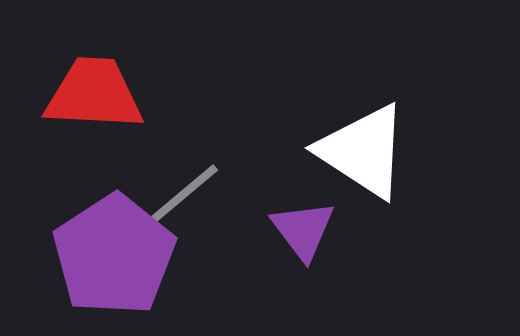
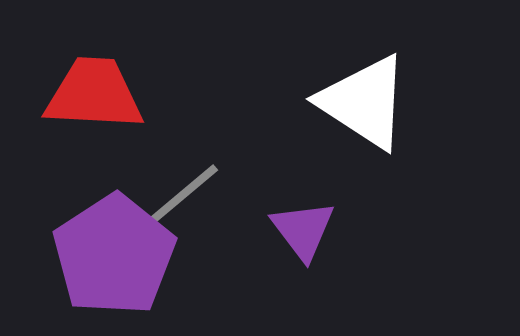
white triangle: moved 1 px right, 49 px up
